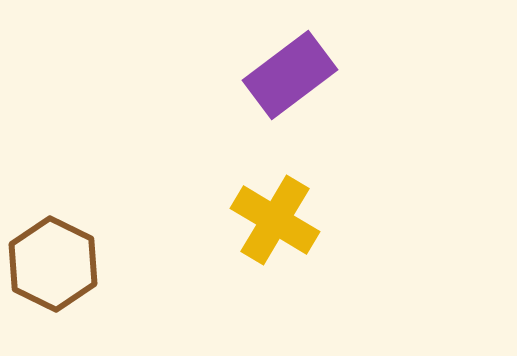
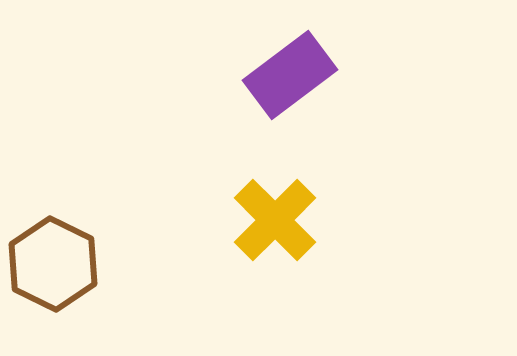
yellow cross: rotated 14 degrees clockwise
